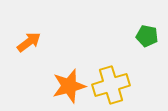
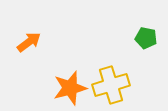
green pentagon: moved 1 px left, 2 px down
orange star: moved 1 px right, 2 px down
